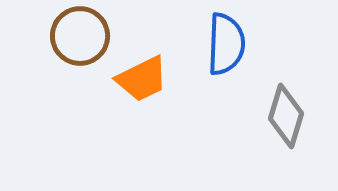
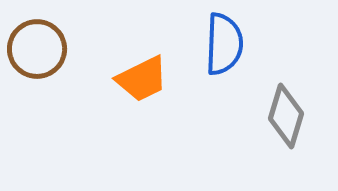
brown circle: moved 43 px left, 13 px down
blue semicircle: moved 2 px left
